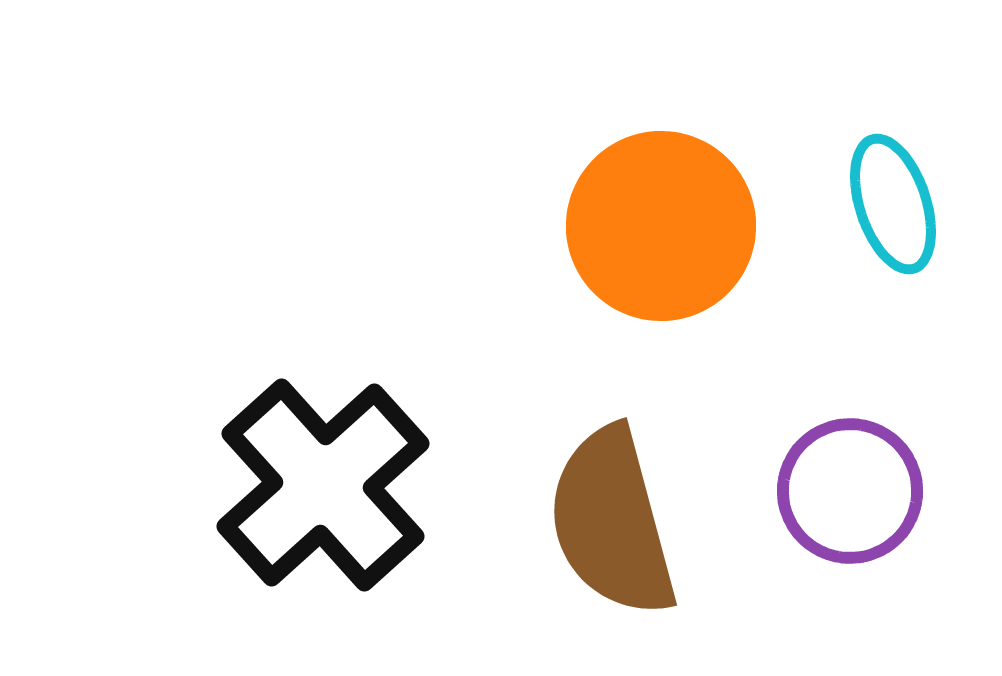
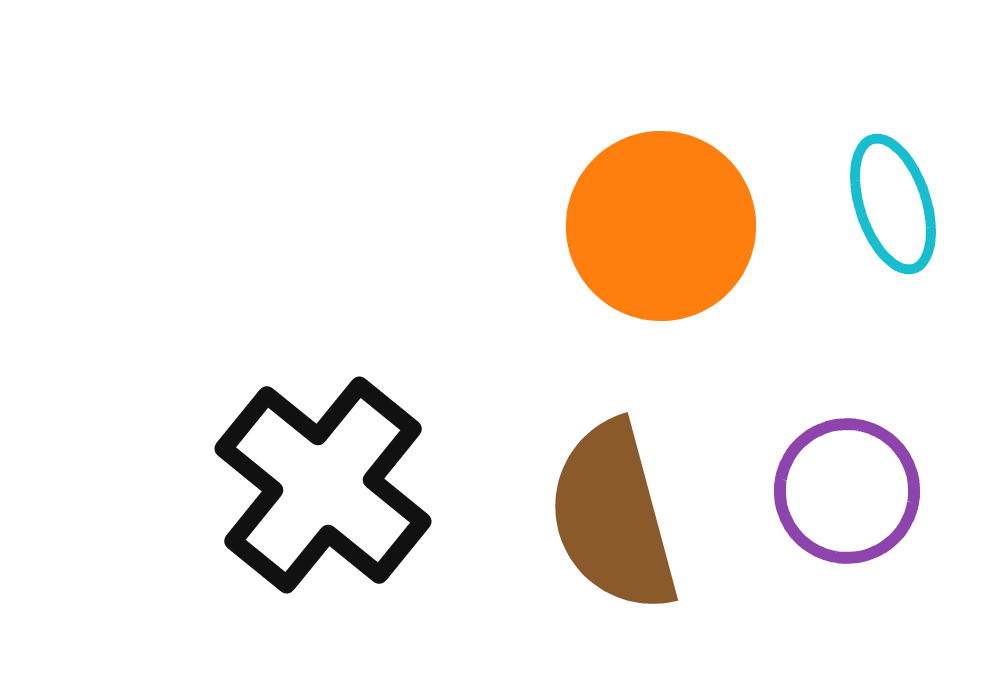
black cross: rotated 9 degrees counterclockwise
purple circle: moved 3 px left
brown semicircle: moved 1 px right, 5 px up
